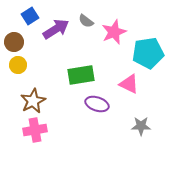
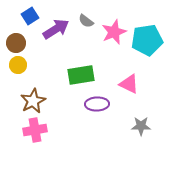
brown circle: moved 2 px right, 1 px down
cyan pentagon: moved 1 px left, 13 px up
purple ellipse: rotated 20 degrees counterclockwise
